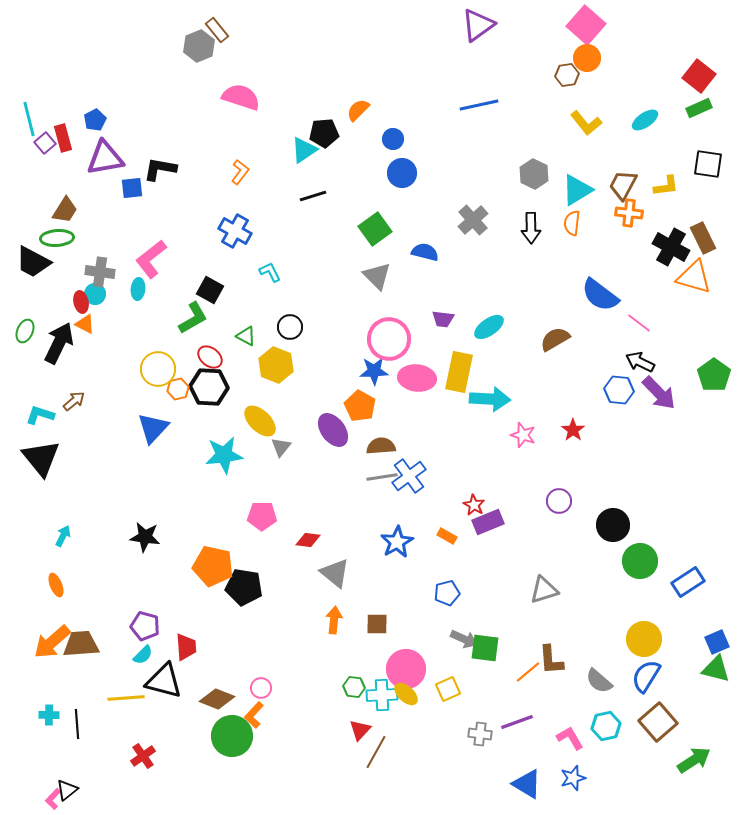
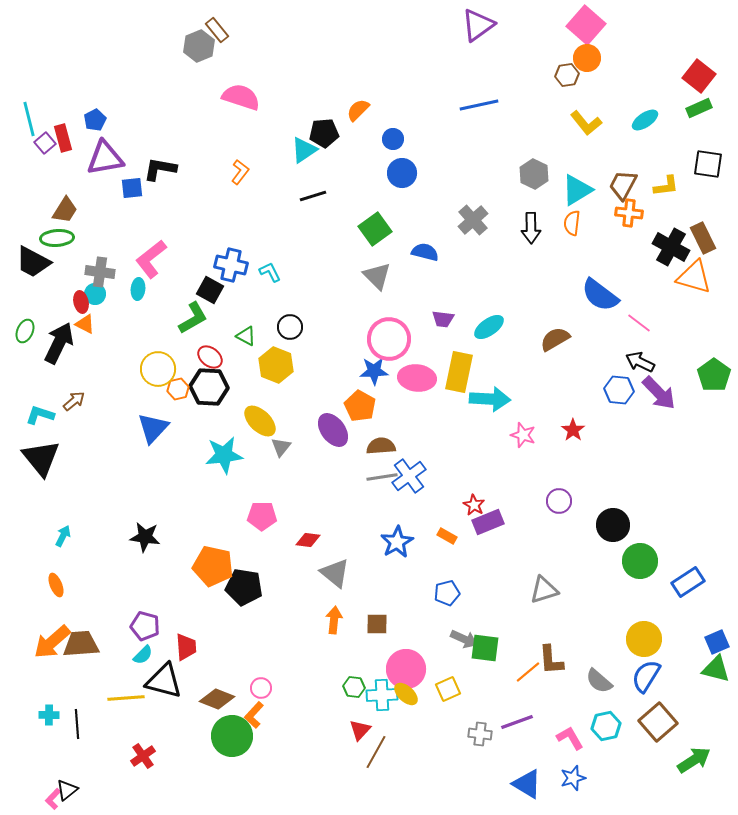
blue cross at (235, 231): moved 4 px left, 34 px down; rotated 16 degrees counterclockwise
